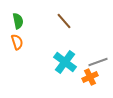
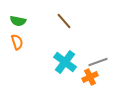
green semicircle: rotated 112 degrees clockwise
